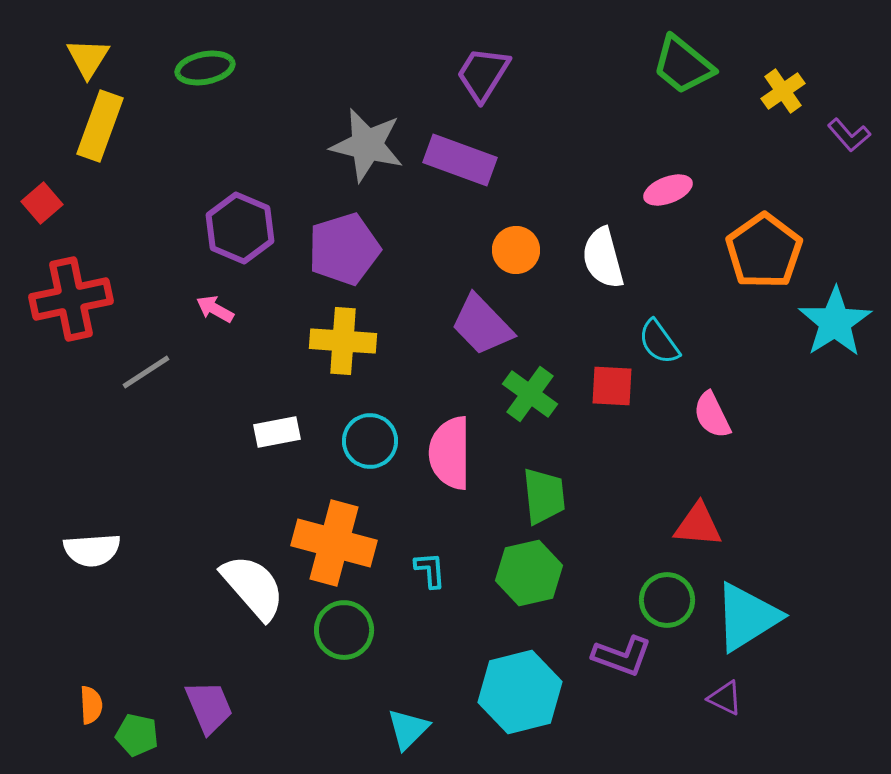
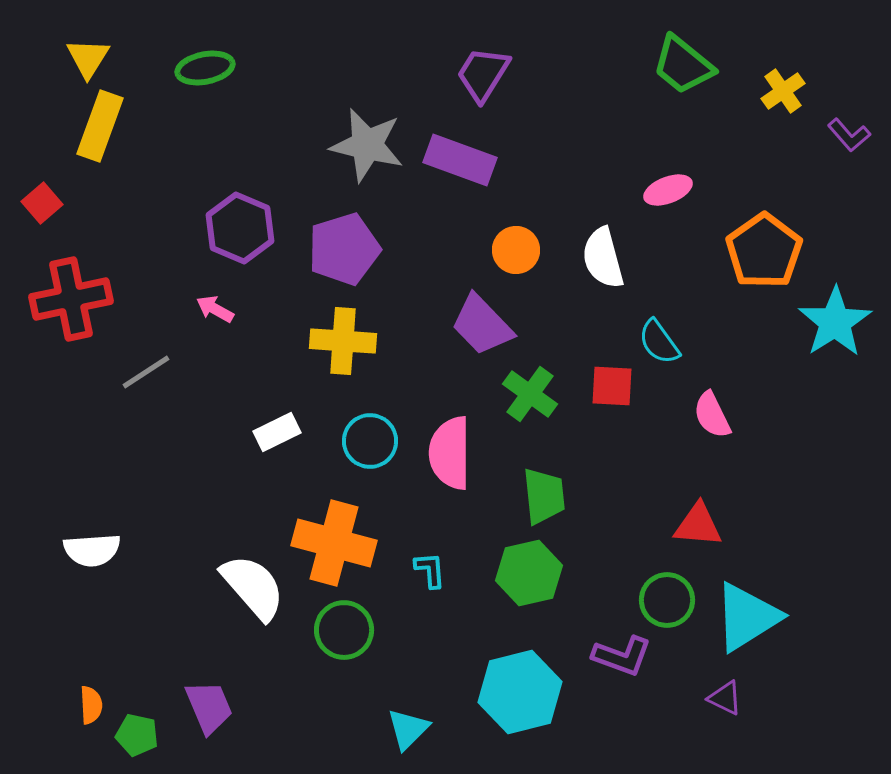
white rectangle at (277, 432): rotated 15 degrees counterclockwise
